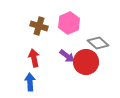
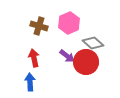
gray diamond: moved 5 px left
